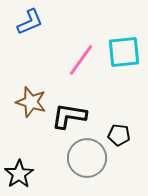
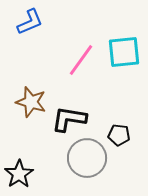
black L-shape: moved 3 px down
